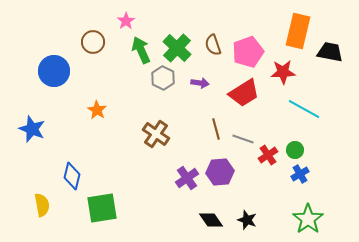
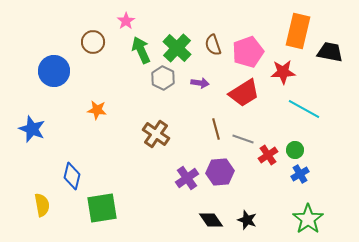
orange star: rotated 24 degrees counterclockwise
